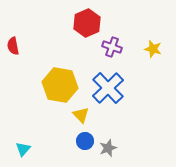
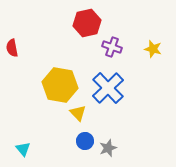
red hexagon: rotated 12 degrees clockwise
red semicircle: moved 1 px left, 2 px down
yellow triangle: moved 3 px left, 2 px up
cyan triangle: rotated 21 degrees counterclockwise
